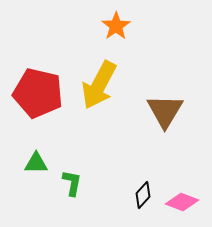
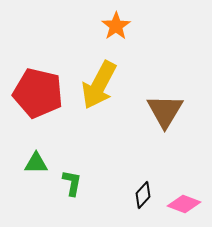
pink diamond: moved 2 px right, 2 px down
